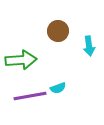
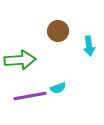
green arrow: moved 1 px left
